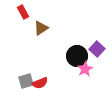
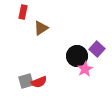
red rectangle: rotated 40 degrees clockwise
red semicircle: moved 1 px left, 1 px up
